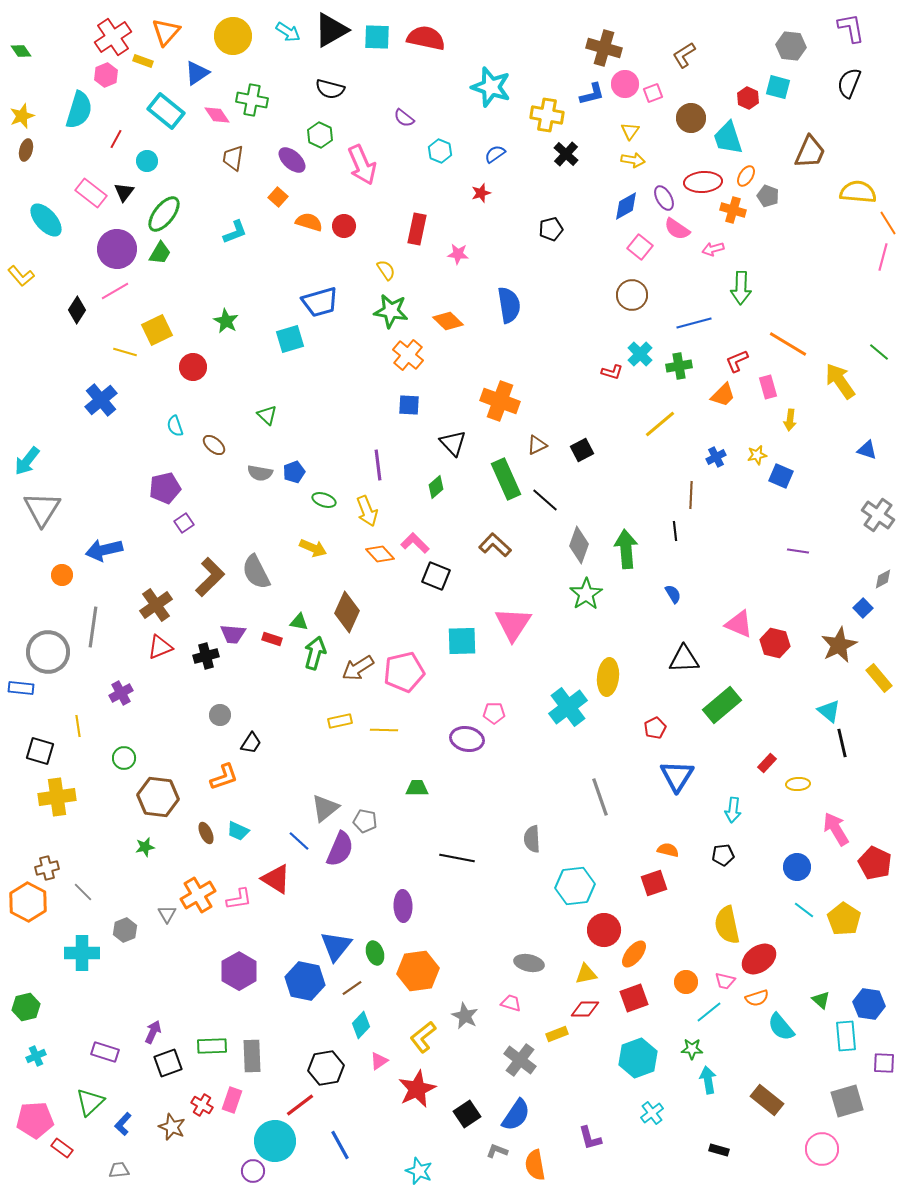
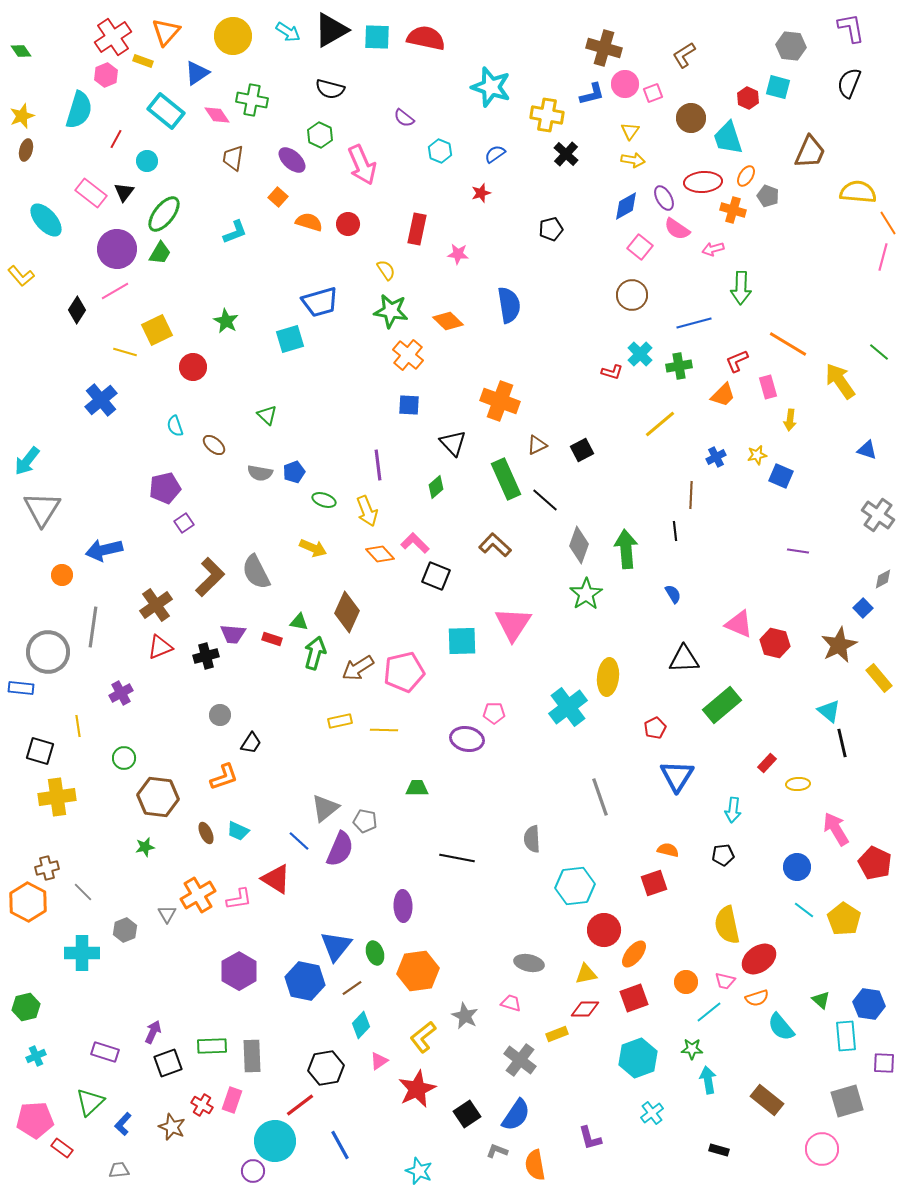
red circle at (344, 226): moved 4 px right, 2 px up
